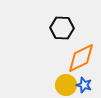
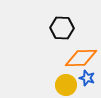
orange diamond: rotated 24 degrees clockwise
blue star: moved 3 px right, 7 px up
